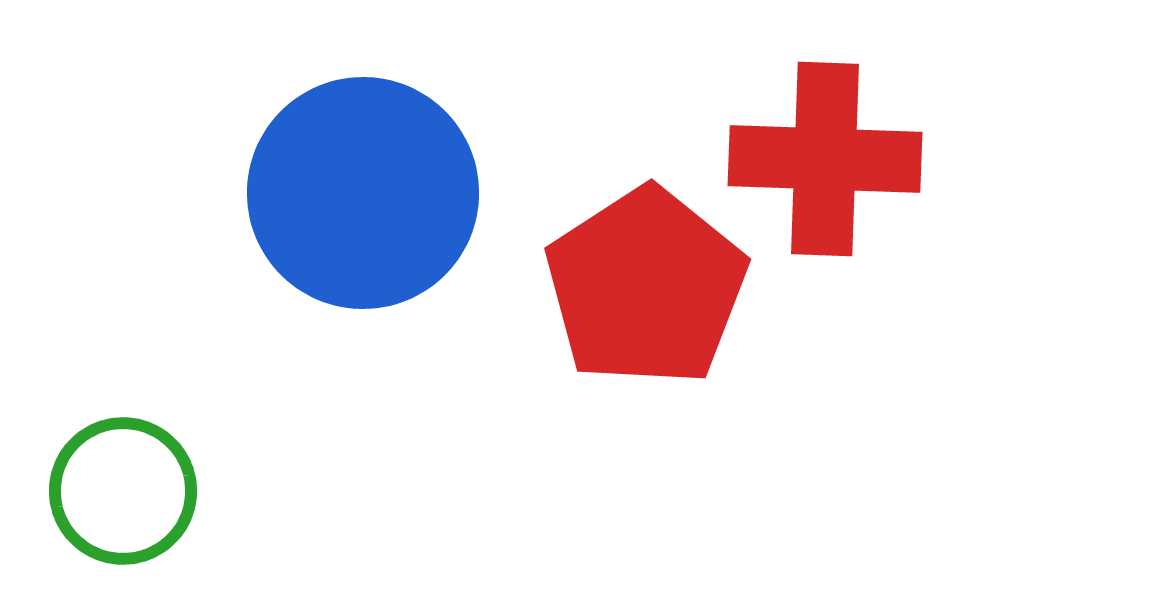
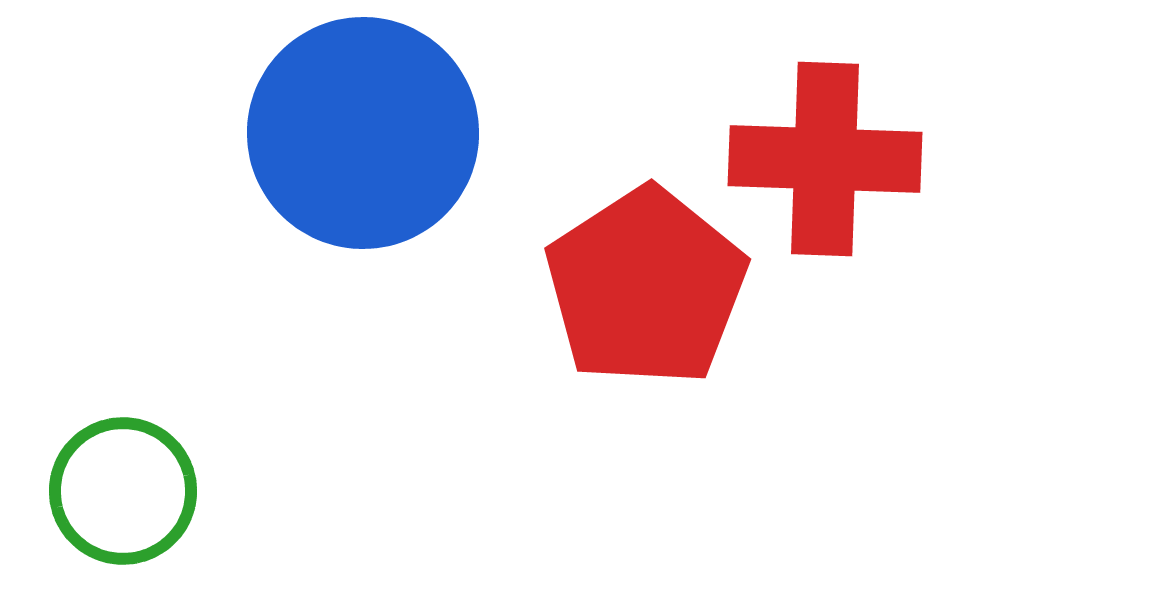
blue circle: moved 60 px up
